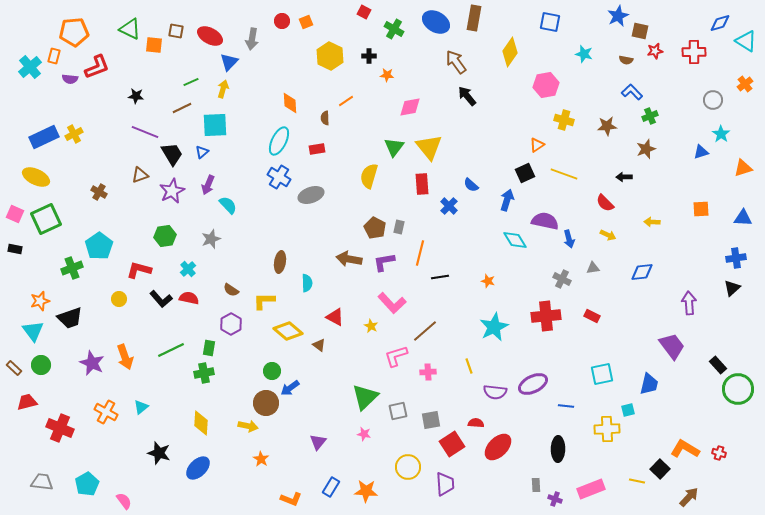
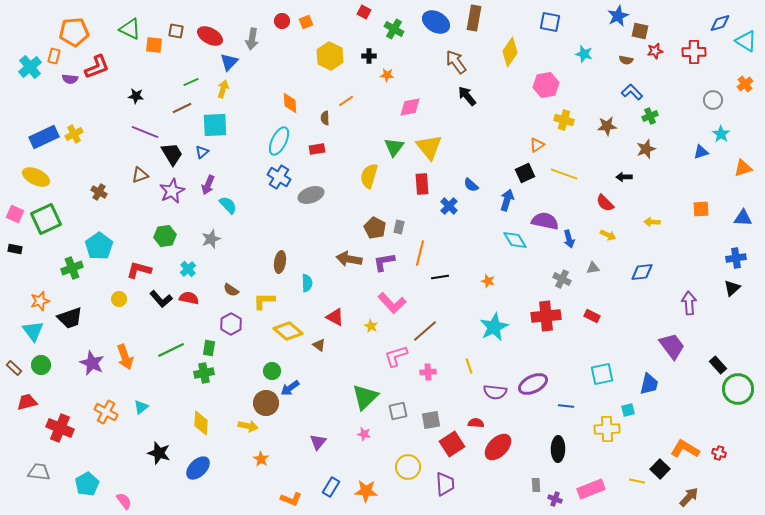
gray trapezoid at (42, 482): moved 3 px left, 10 px up
